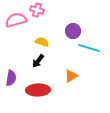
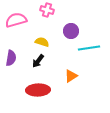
pink cross: moved 10 px right
purple circle: moved 2 px left
cyan line: rotated 25 degrees counterclockwise
purple semicircle: moved 20 px up
